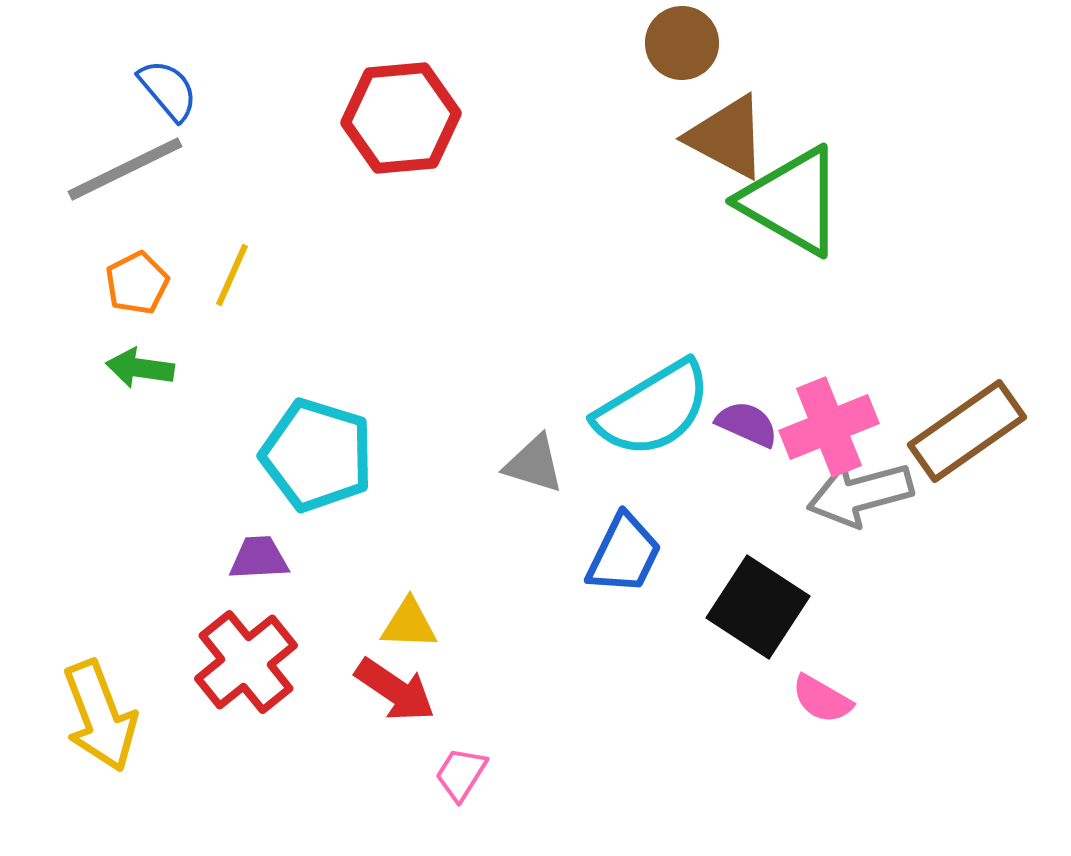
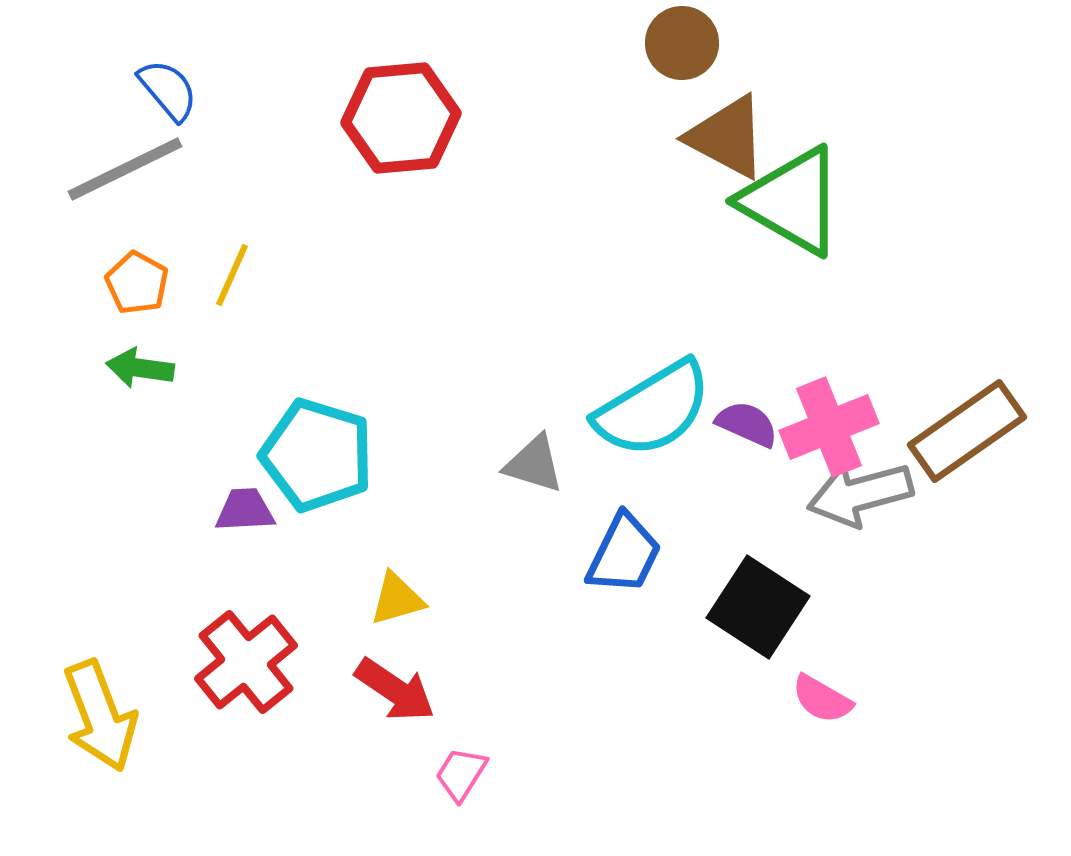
orange pentagon: rotated 16 degrees counterclockwise
purple trapezoid: moved 14 px left, 48 px up
yellow triangle: moved 12 px left, 25 px up; rotated 18 degrees counterclockwise
